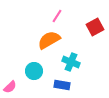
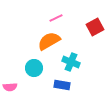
pink line: moved 1 px left, 2 px down; rotated 32 degrees clockwise
orange semicircle: moved 1 px down
cyan circle: moved 3 px up
pink semicircle: rotated 40 degrees clockwise
